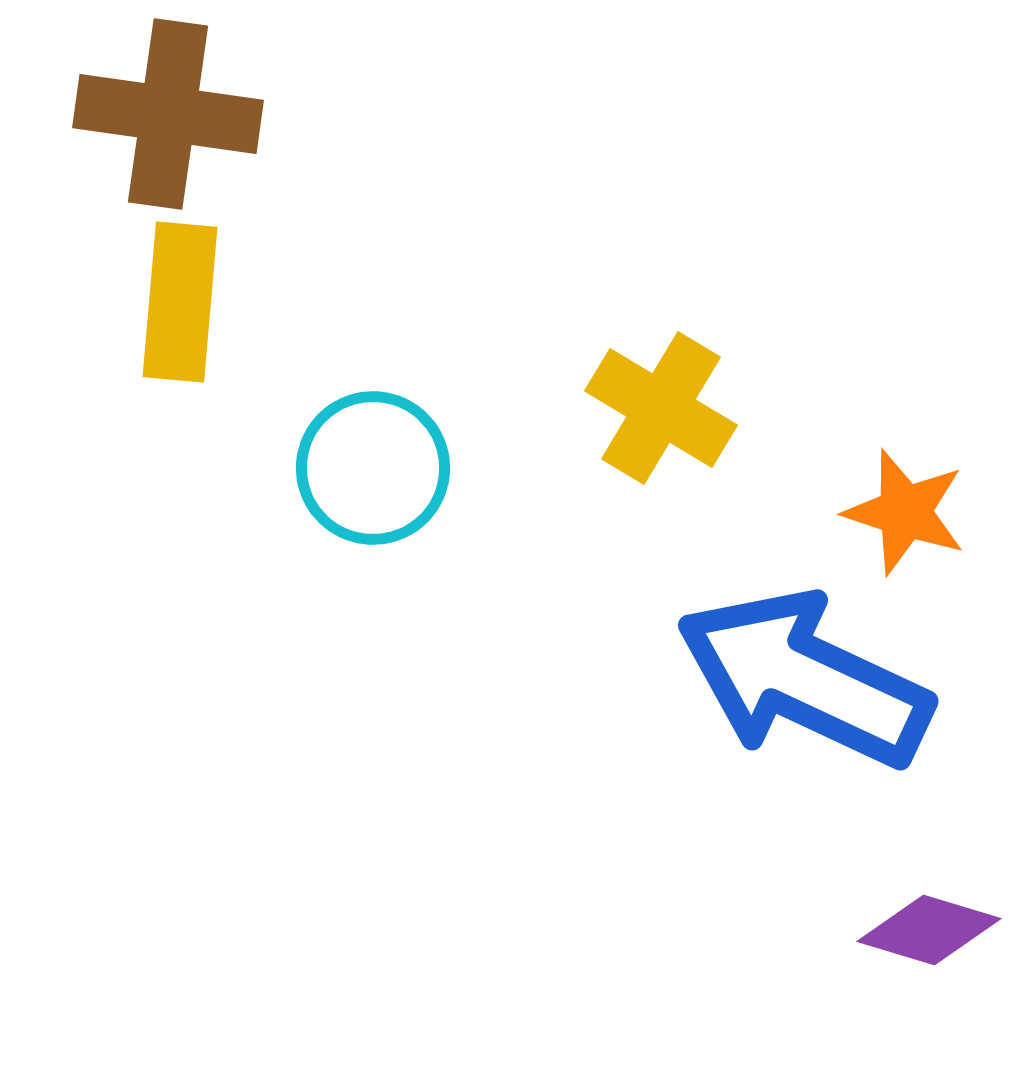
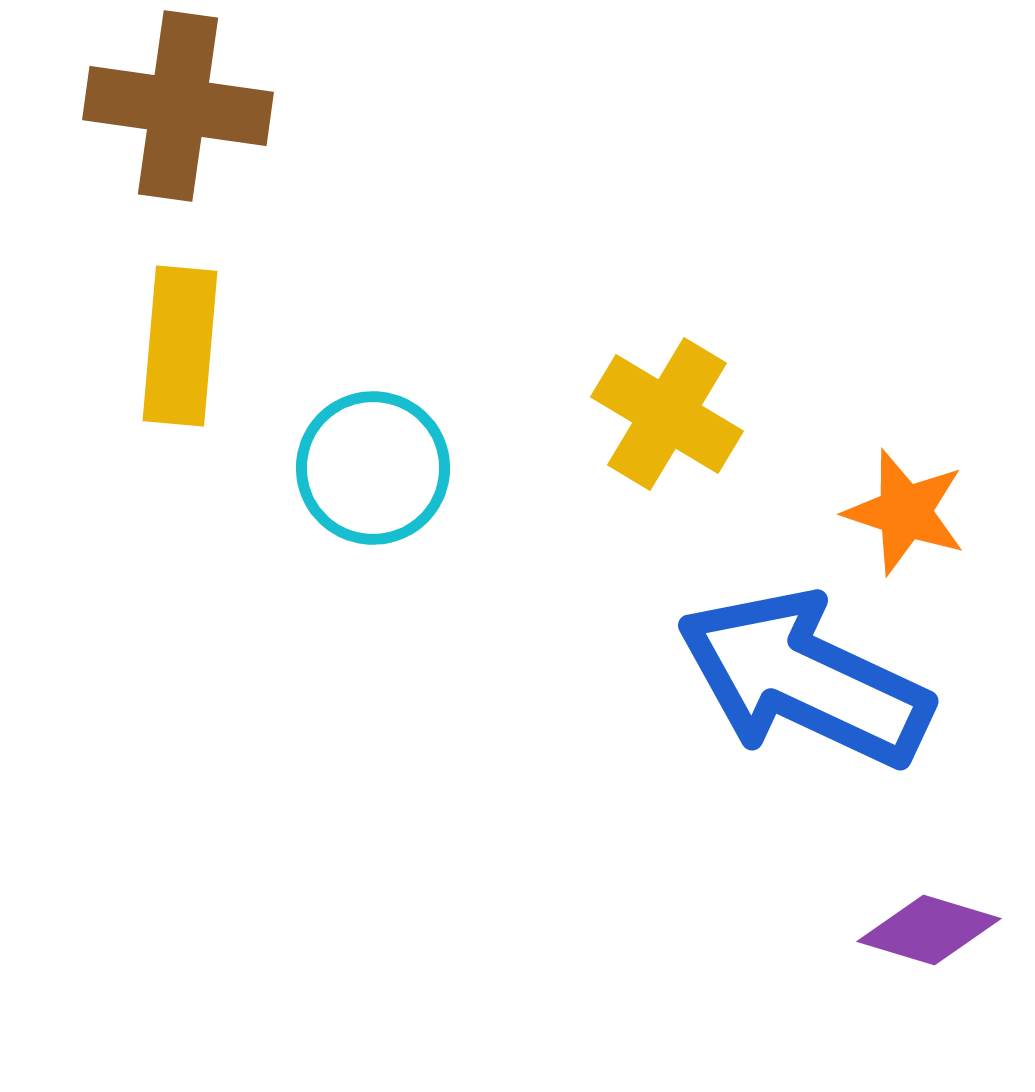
brown cross: moved 10 px right, 8 px up
yellow rectangle: moved 44 px down
yellow cross: moved 6 px right, 6 px down
